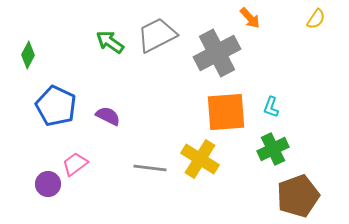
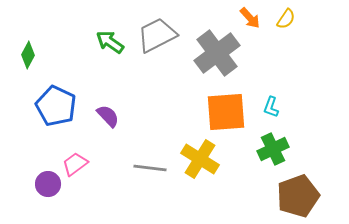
yellow semicircle: moved 30 px left
gray cross: rotated 9 degrees counterclockwise
purple semicircle: rotated 20 degrees clockwise
